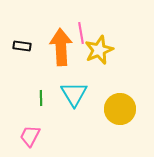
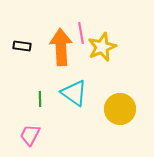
yellow star: moved 3 px right, 3 px up
cyan triangle: moved 1 px up; rotated 24 degrees counterclockwise
green line: moved 1 px left, 1 px down
pink trapezoid: moved 1 px up
